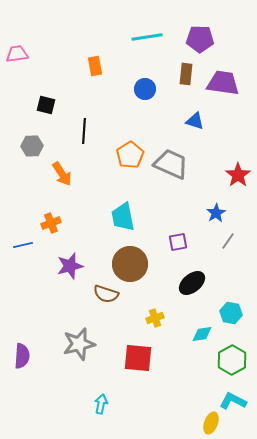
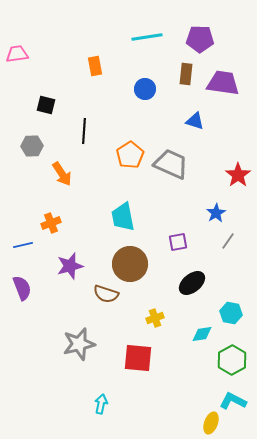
purple semicircle: moved 68 px up; rotated 25 degrees counterclockwise
